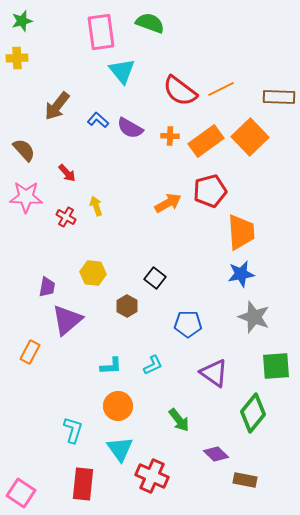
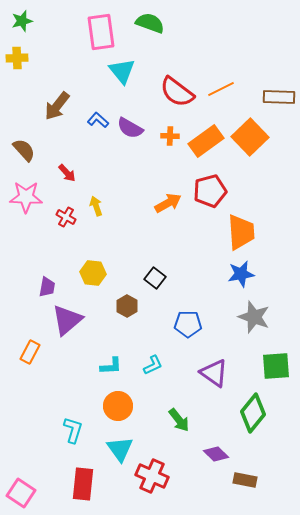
red semicircle at (180, 91): moved 3 px left, 1 px down
